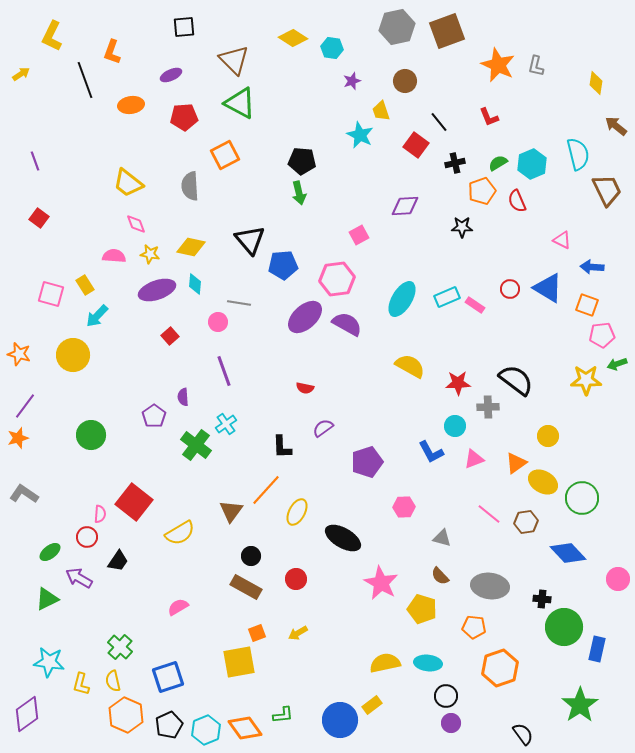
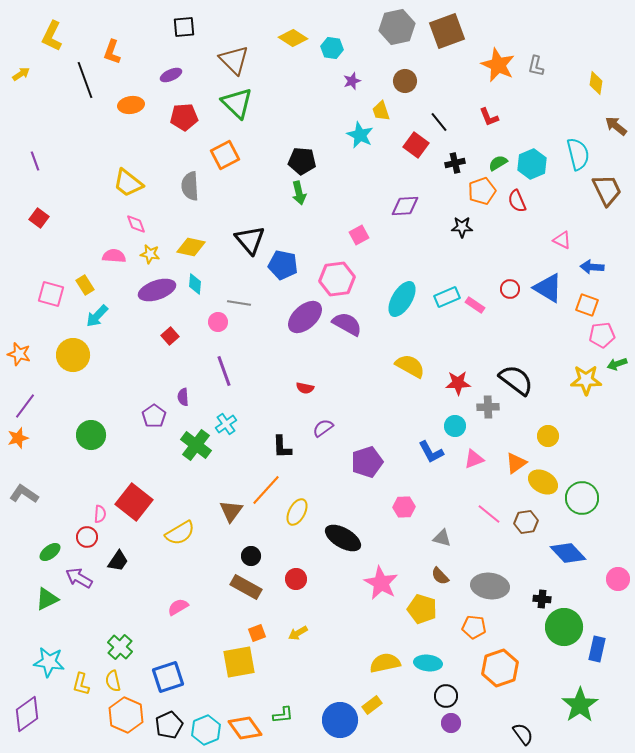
green triangle at (240, 103): moved 3 px left; rotated 16 degrees clockwise
blue pentagon at (283, 265): rotated 16 degrees clockwise
